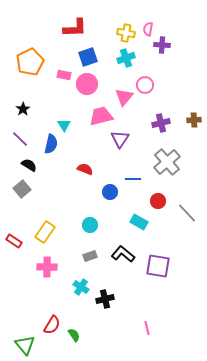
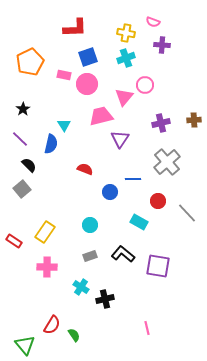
pink semicircle at (148, 29): moved 5 px right, 7 px up; rotated 80 degrees counterclockwise
black semicircle at (29, 165): rotated 14 degrees clockwise
